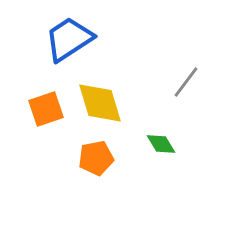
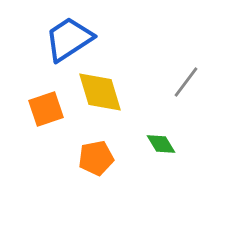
yellow diamond: moved 11 px up
